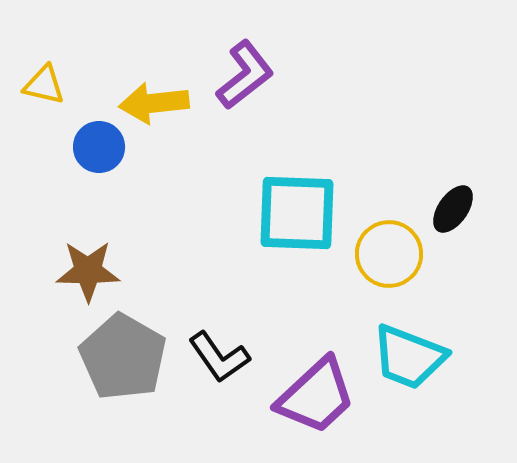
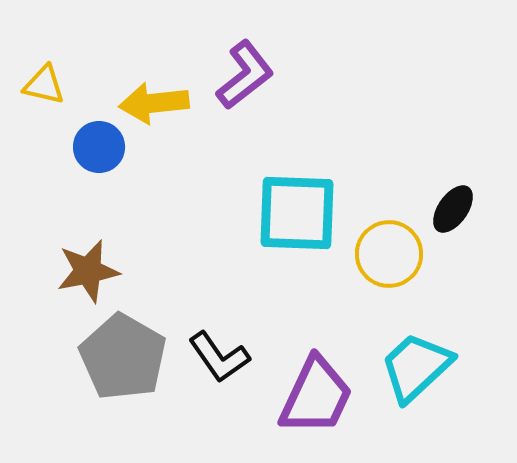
brown star: rotated 12 degrees counterclockwise
cyan trapezoid: moved 7 px right, 10 px down; rotated 116 degrees clockwise
purple trapezoid: rotated 22 degrees counterclockwise
